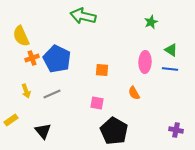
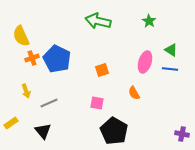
green arrow: moved 15 px right, 5 px down
green star: moved 2 px left, 1 px up; rotated 16 degrees counterclockwise
pink ellipse: rotated 15 degrees clockwise
orange square: rotated 24 degrees counterclockwise
gray line: moved 3 px left, 9 px down
yellow rectangle: moved 3 px down
purple cross: moved 6 px right, 4 px down
